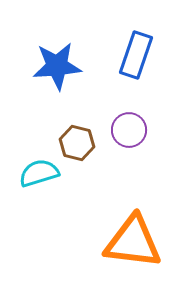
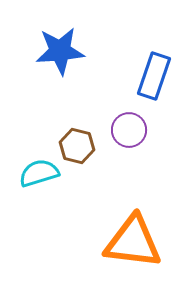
blue rectangle: moved 18 px right, 21 px down
blue star: moved 3 px right, 15 px up
brown hexagon: moved 3 px down
